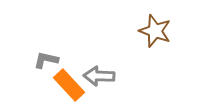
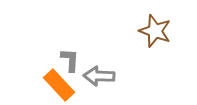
gray L-shape: moved 24 px right; rotated 80 degrees clockwise
orange rectangle: moved 10 px left
